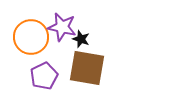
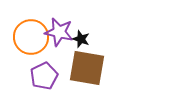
purple star: moved 3 px left, 5 px down
